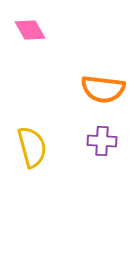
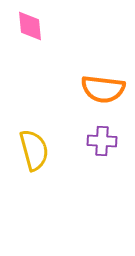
pink diamond: moved 4 px up; rotated 24 degrees clockwise
yellow semicircle: moved 2 px right, 3 px down
